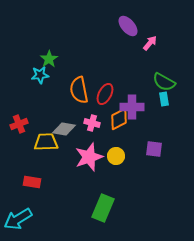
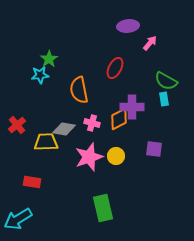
purple ellipse: rotated 55 degrees counterclockwise
green semicircle: moved 2 px right, 1 px up
red ellipse: moved 10 px right, 26 px up
red cross: moved 2 px left, 1 px down; rotated 18 degrees counterclockwise
green rectangle: rotated 36 degrees counterclockwise
